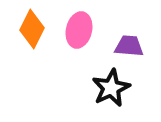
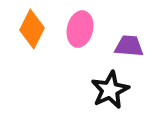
pink ellipse: moved 1 px right, 1 px up
black star: moved 1 px left, 2 px down
